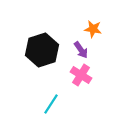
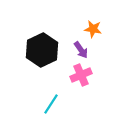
black hexagon: rotated 8 degrees counterclockwise
pink cross: rotated 35 degrees clockwise
